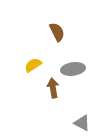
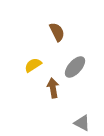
gray ellipse: moved 2 px right, 2 px up; rotated 40 degrees counterclockwise
